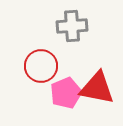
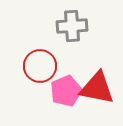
red circle: moved 1 px left
pink pentagon: moved 2 px up
